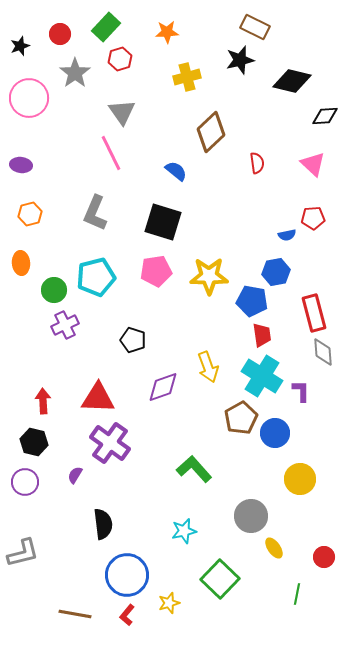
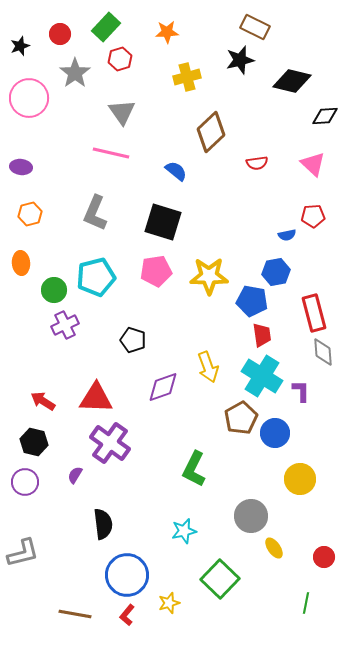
pink line at (111, 153): rotated 51 degrees counterclockwise
red semicircle at (257, 163): rotated 90 degrees clockwise
purple ellipse at (21, 165): moved 2 px down
red pentagon at (313, 218): moved 2 px up
red triangle at (98, 398): moved 2 px left
red arrow at (43, 401): rotated 55 degrees counterclockwise
green L-shape at (194, 469): rotated 111 degrees counterclockwise
green line at (297, 594): moved 9 px right, 9 px down
